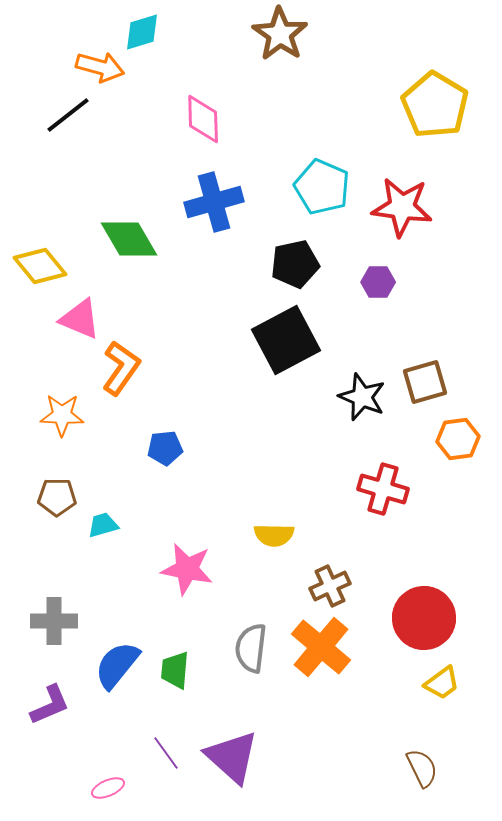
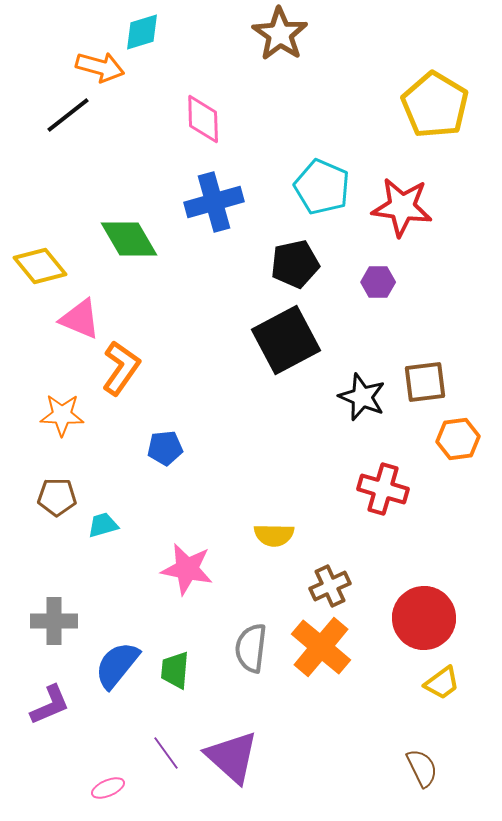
brown square: rotated 9 degrees clockwise
